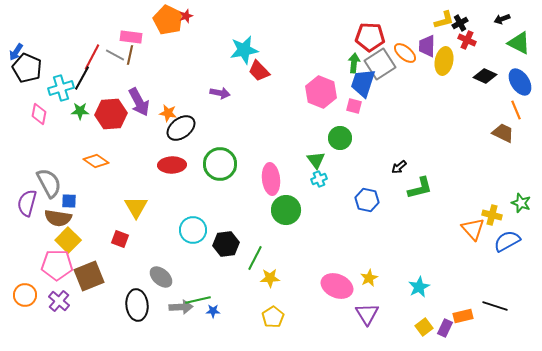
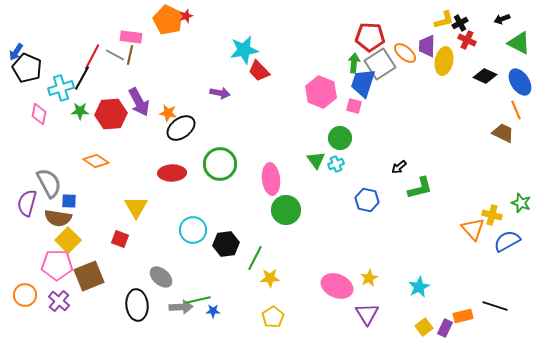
red ellipse at (172, 165): moved 8 px down
cyan cross at (319, 179): moved 17 px right, 15 px up
